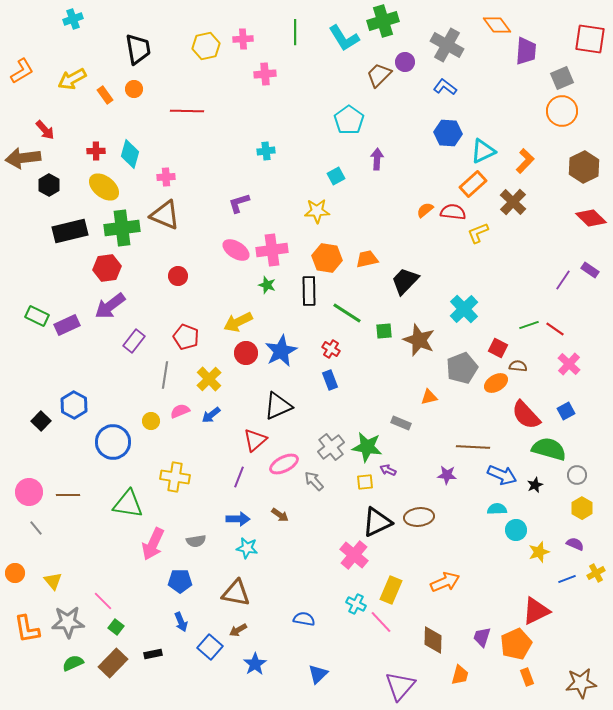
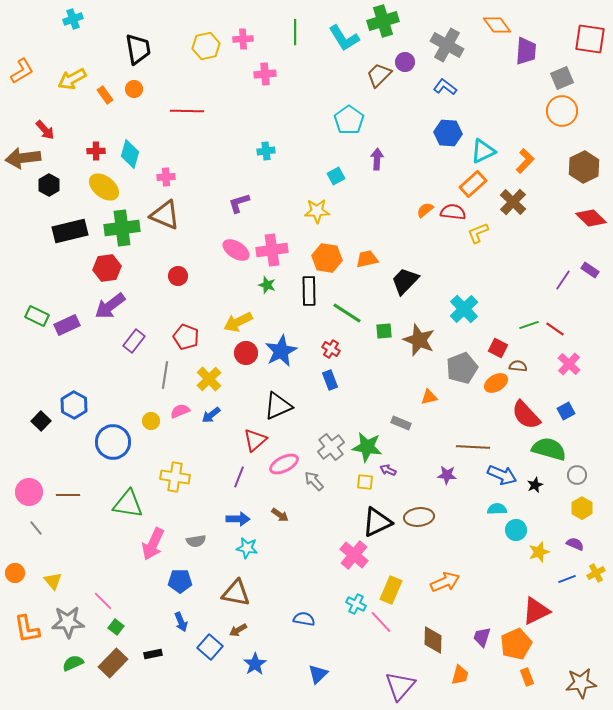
yellow square at (365, 482): rotated 12 degrees clockwise
